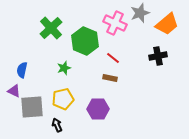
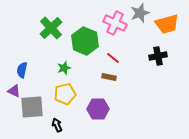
orange trapezoid: rotated 25 degrees clockwise
brown rectangle: moved 1 px left, 1 px up
yellow pentagon: moved 2 px right, 5 px up
